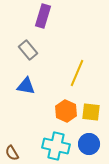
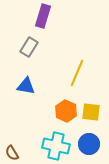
gray rectangle: moved 1 px right, 3 px up; rotated 72 degrees clockwise
